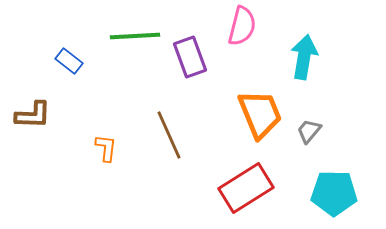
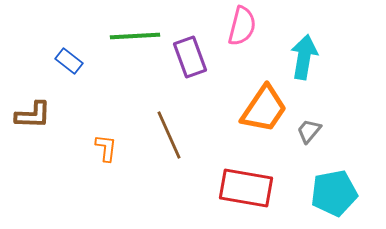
orange trapezoid: moved 4 px right, 5 px up; rotated 56 degrees clockwise
red rectangle: rotated 42 degrees clockwise
cyan pentagon: rotated 12 degrees counterclockwise
